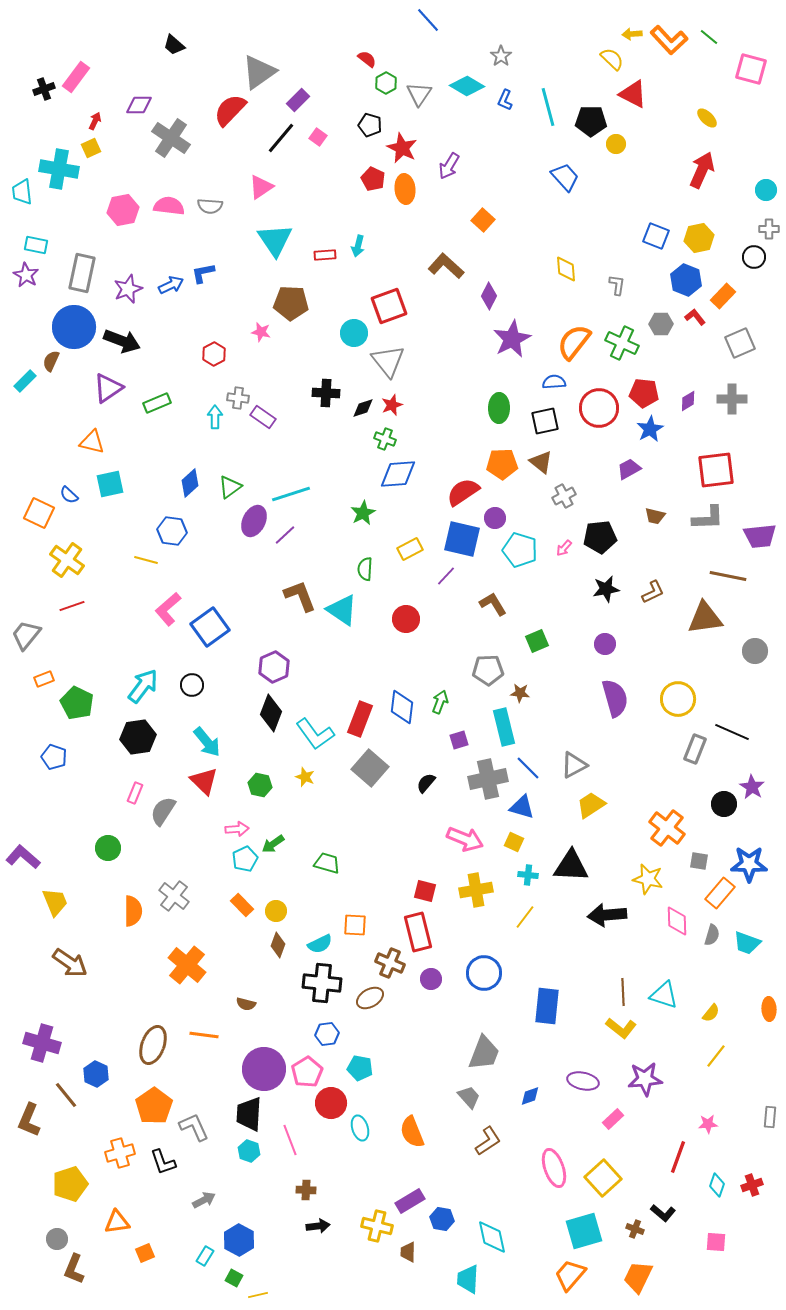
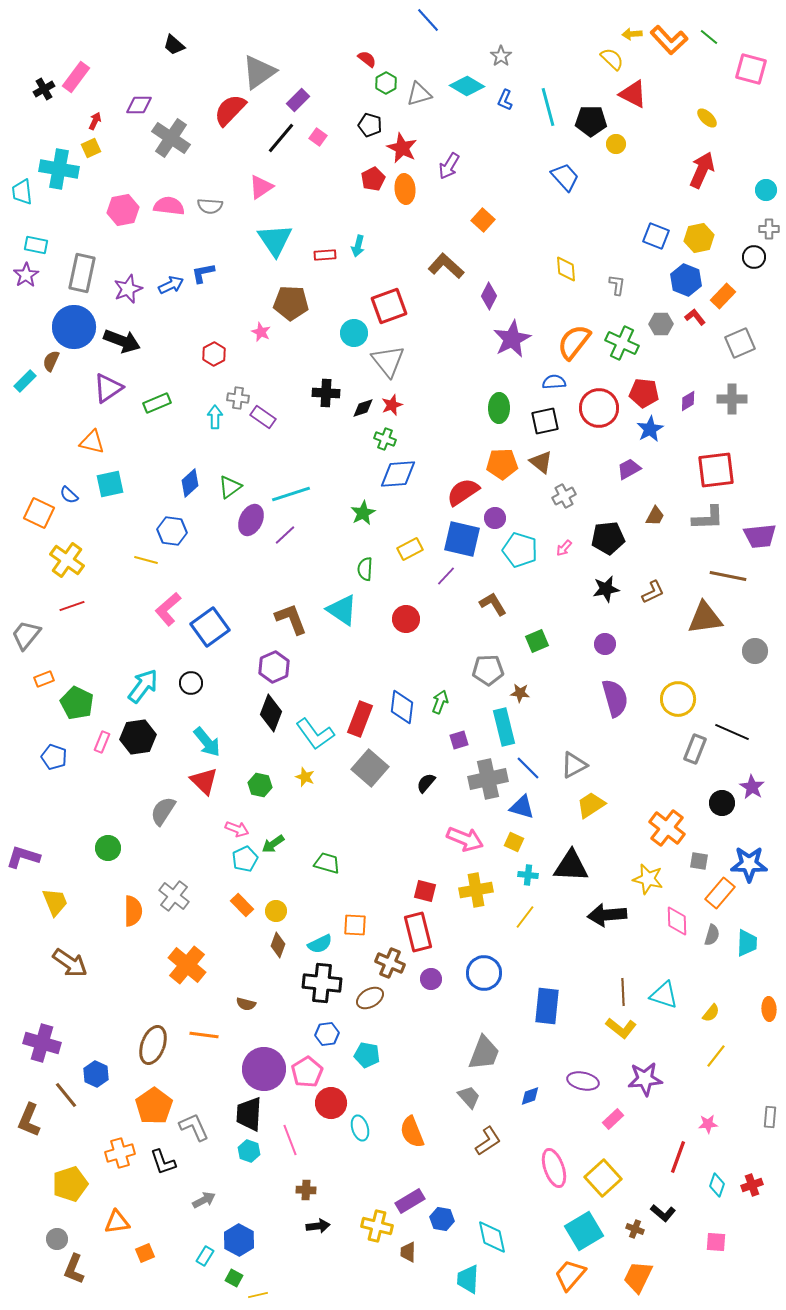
black cross at (44, 89): rotated 10 degrees counterclockwise
gray triangle at (419, 94): rotated 40 degrees clockwise
red pentagon at (373, 179): rotated 20 degrees clockwise
purple star at (26, 275): rotated 10 degrees clockwise
pink star at (261, 332): rotated 12 degrees clockwise
brown trapezoid at (655, 516): rotated 75 degrees counterclockwise
purple ellipse at (254, 521): moved 3 px left, 1 px up
black pentagon at (600, 537): moved 8 px right, 1 px down
brown L-shape at (300, 596): moved 9 px left, 23 px down
black circle at (192, 685): moved 1 px left, 2 px up
pink rectangle at (135, 793): moved 33 px left, 51 px up
black circle at (724, 804): moved 2 px left, 1 px up
pink arrow at (237, 829): rotated 25 degrees clockwise
purple L-shape at (23, 857): rotated 24 degrees counterclockwise
cyan trapezoid at (747, 943): rotated 108 degrees counterclockwise
cyan pentagon at (360, 1068): moved 7 px right, 13 px up
cyan square at (584, 1231): rotated 15 degrees counterclockwise
